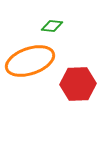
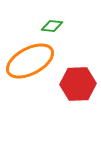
orange ellipse: rotated 9 degrees counterclockwise
